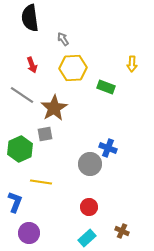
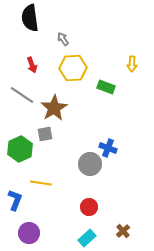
yellow line: moved 1 px down
blue L-shape: moved 2 px up
brown cross: moved 1 px right; rotated 24 degrees clockwise
